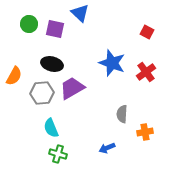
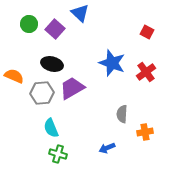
purple square: rotated 30 degrees clockwise
orange semicircle: rotated 96 degrees counterclockwise
